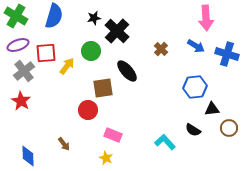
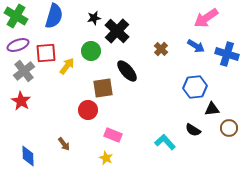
pink arrow: rotated 60 degrees clockwise
